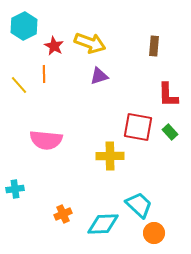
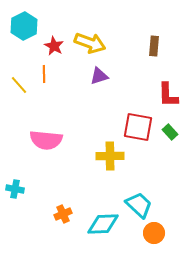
cyan cross: rotated 18 degrees clockwise
